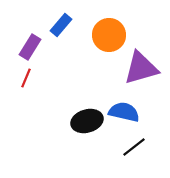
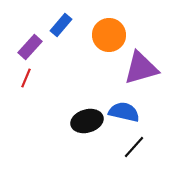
purple rectangle: rotated 10 degrees clockwise
black line: rotated 10 degrees counterclockwise
